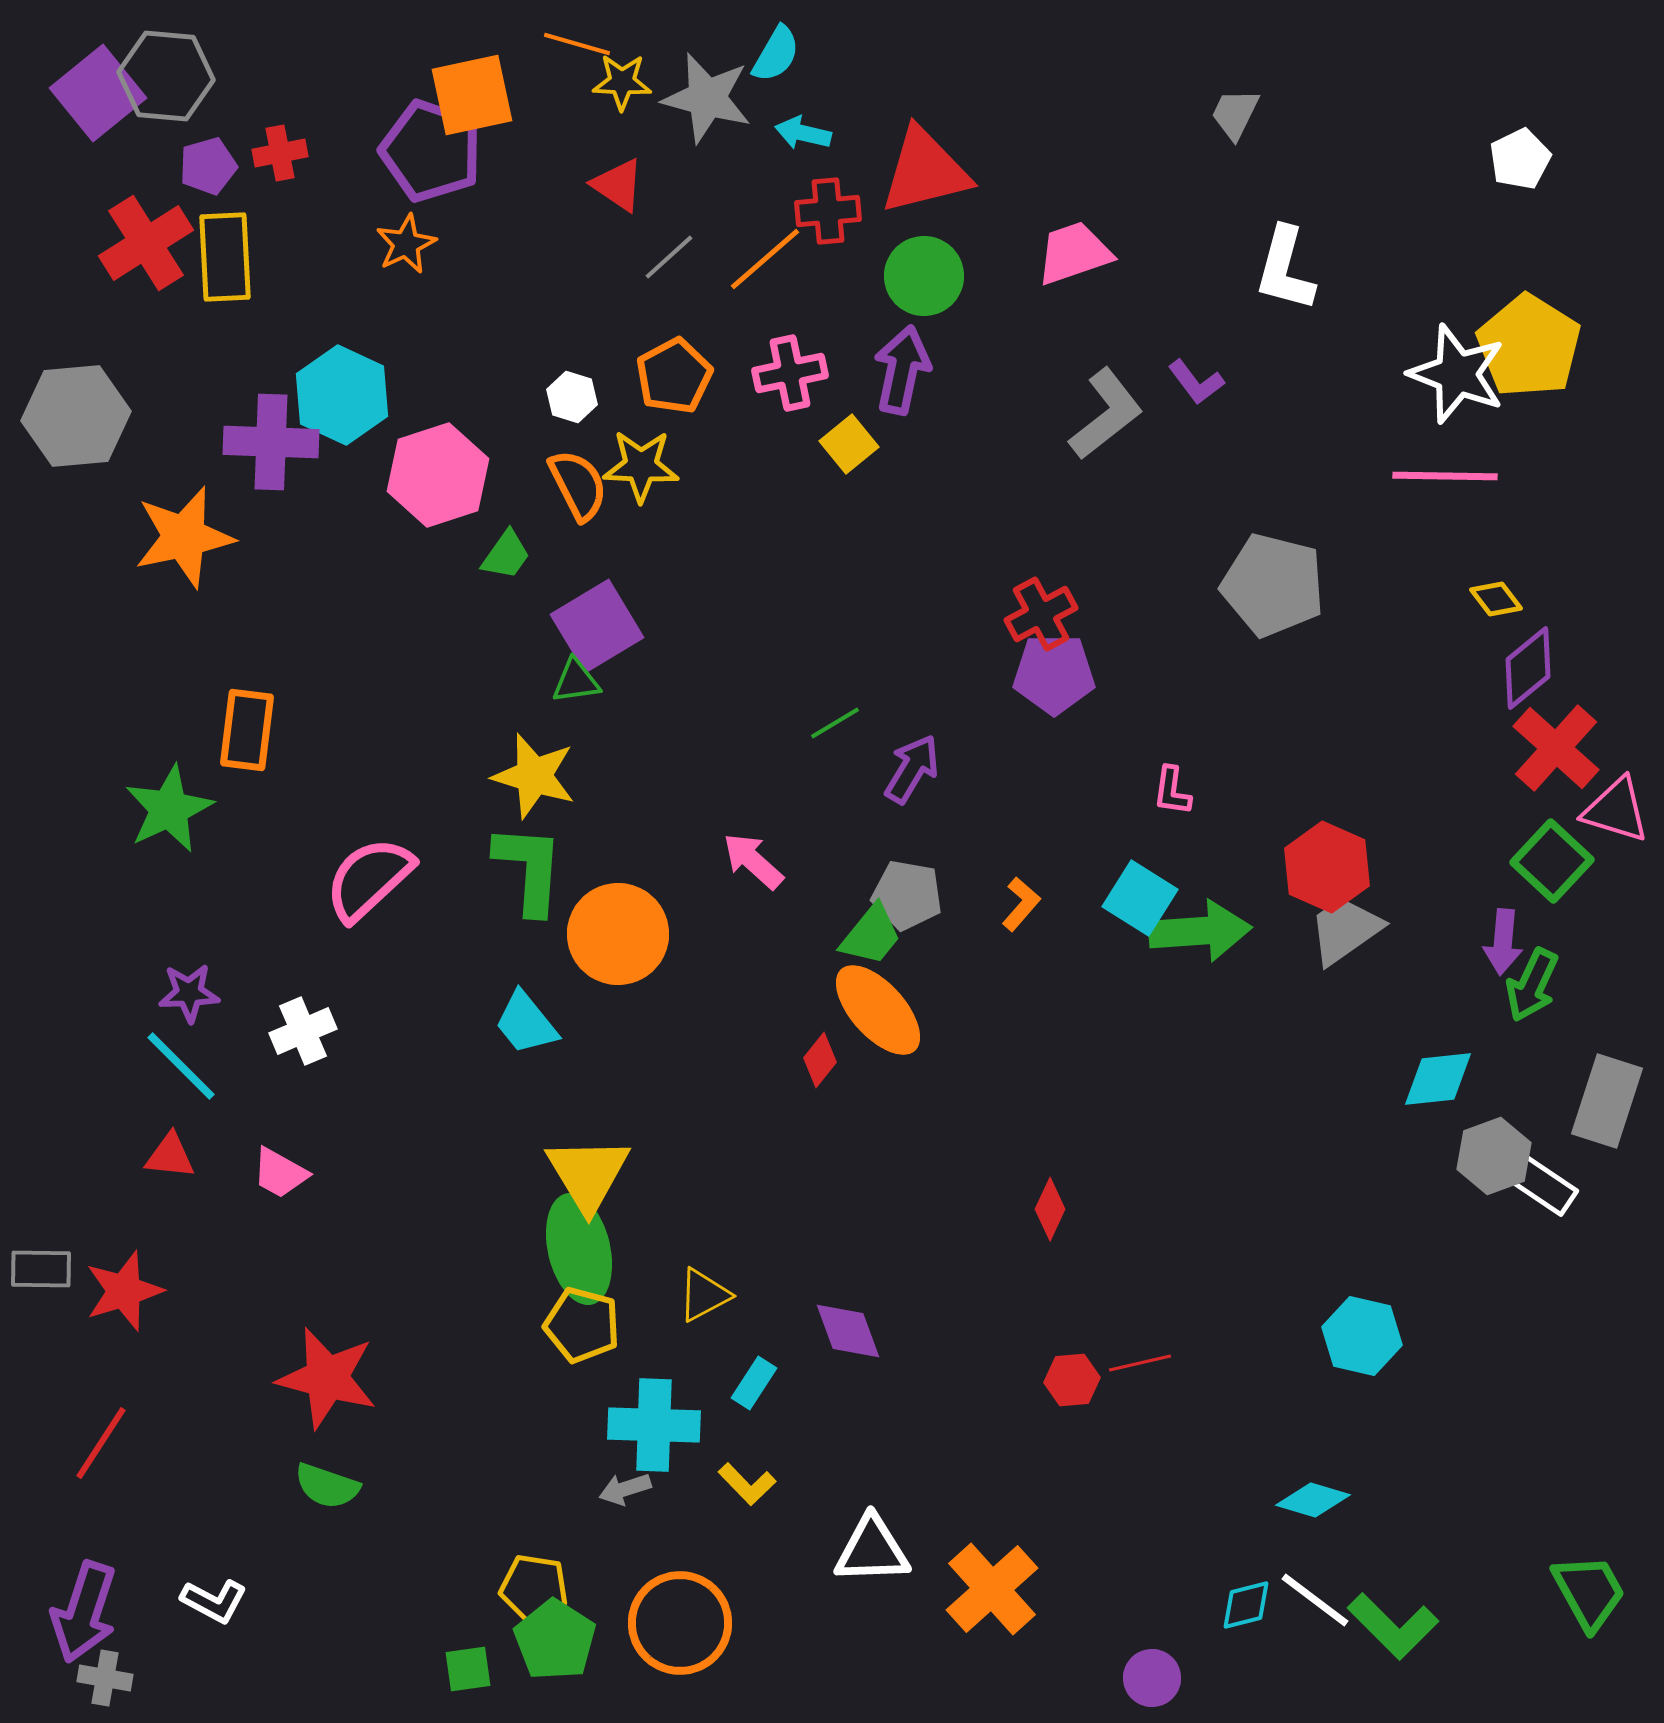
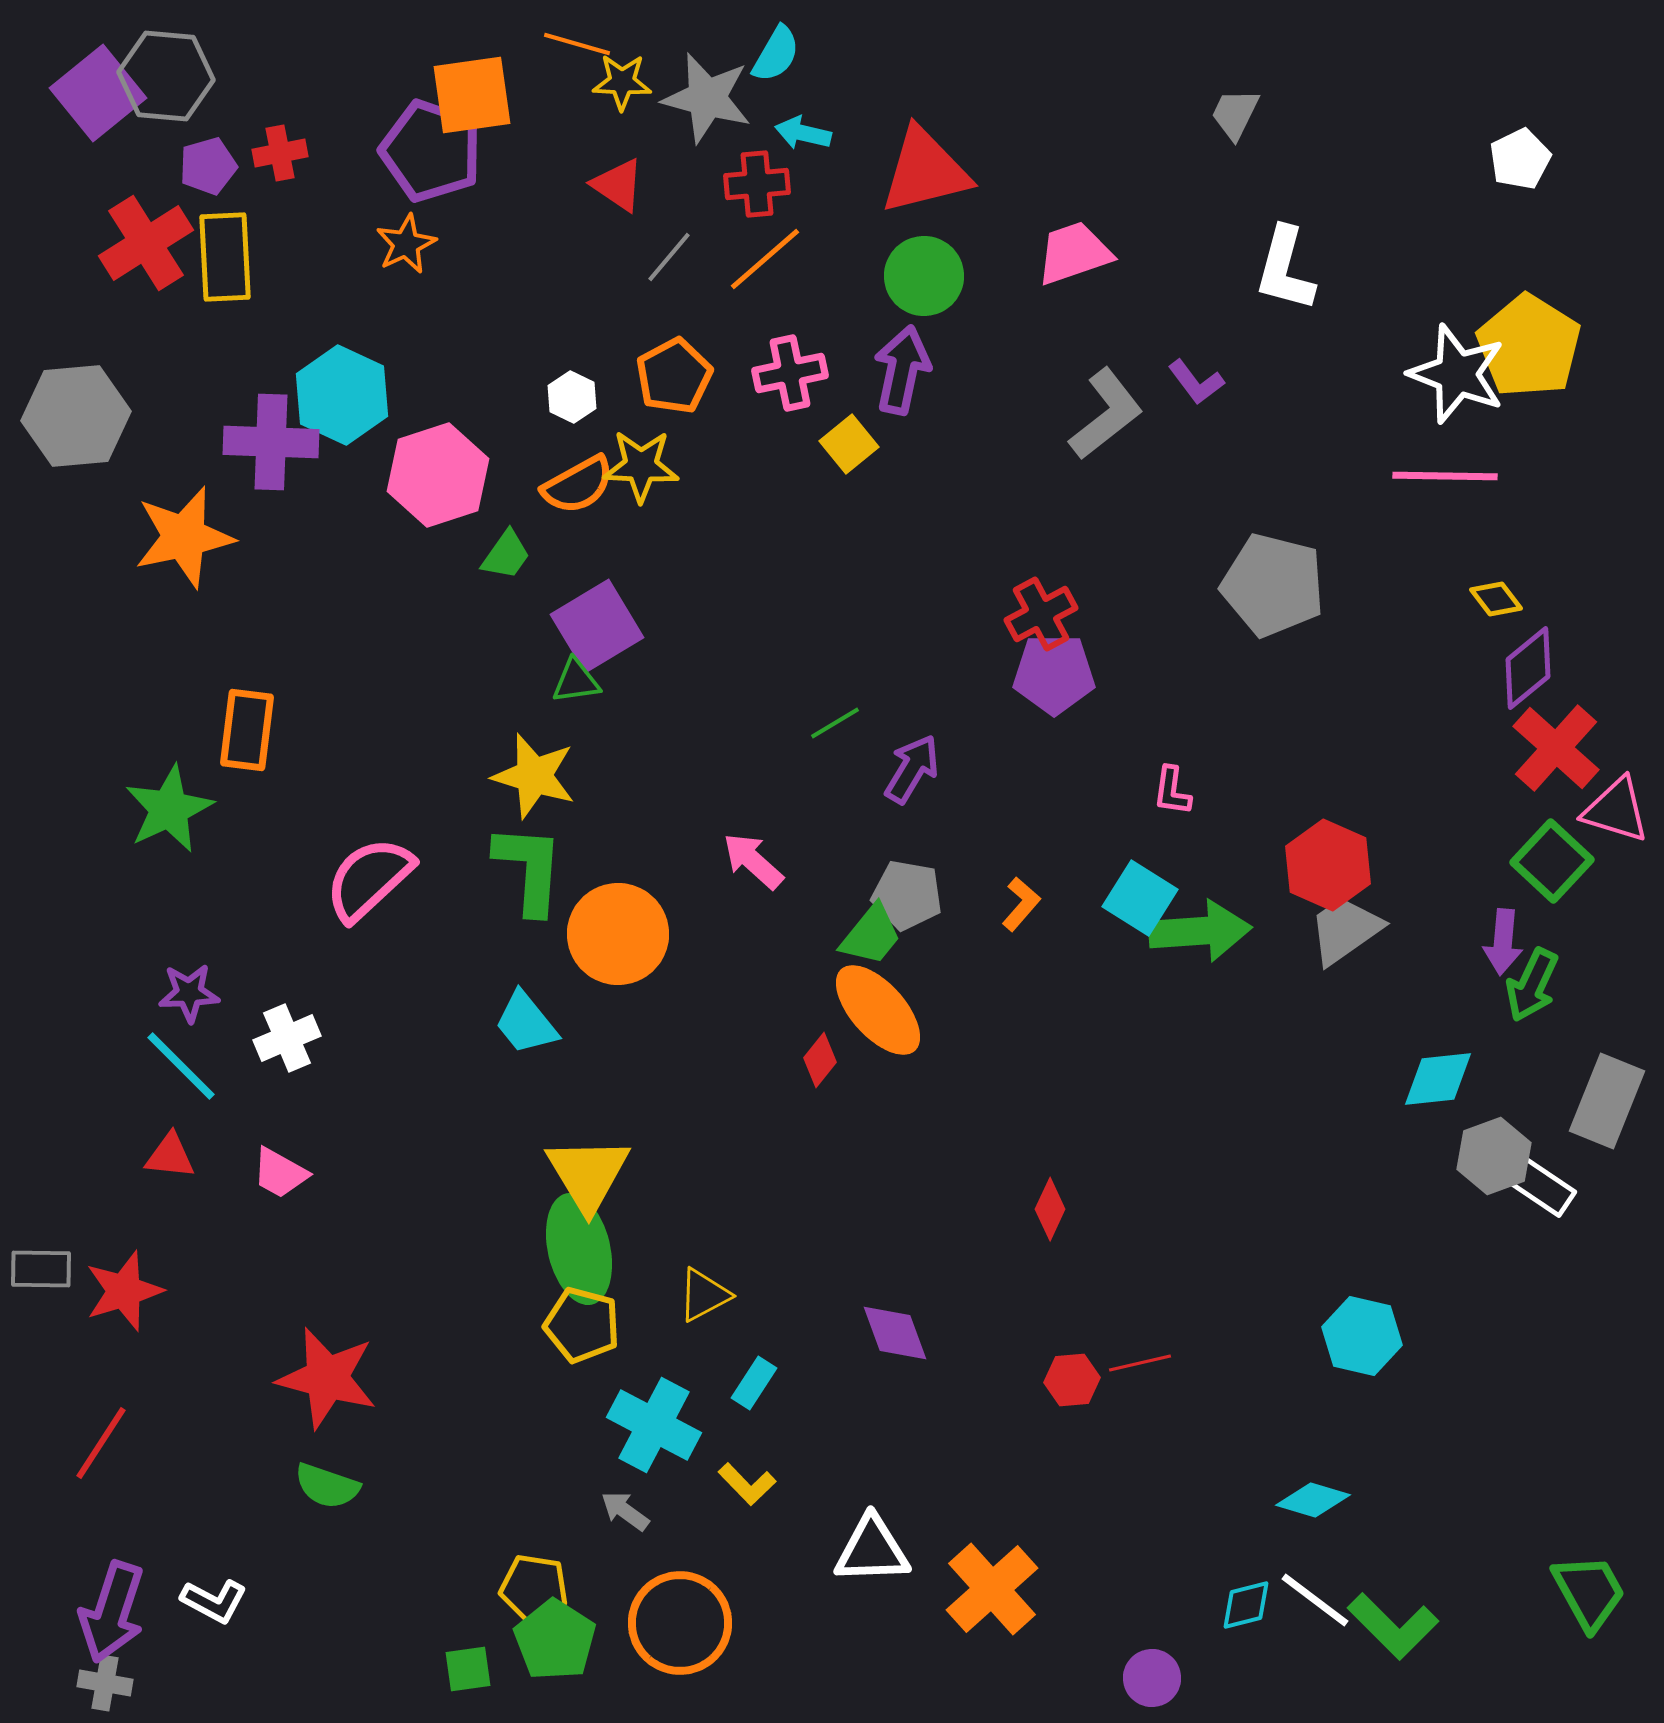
orange square at (472, 95): rotated 4 degrees clockwise
red cross at (828, 211): moved 71 px left, 27 px up
gray line at (669, 257): rotated 8 degrees counterclockwise
white hexagon at (572, 397): rotated 9 degrees clockwise
orange semicircle at (578, 485): rotated 88 degrees clockwise
red hexagon at (1327, 867): moved 1 px right, 2 px up
white cross at (303, 1031): moved 16 px left, 7 px down
gray rectangle at (1607, 1101): rotated 4 degrees clockwise
white rectangle at (1541, 1184): moved 2 px left, 1 px down
purple diamond at (848, 1331): moved 47 px right, 2 px down
cyan cross at (654, 1425): rotated 26 degrees clockwise
gray arrow at (625, 1489): moved 22 px down; rotated 54 degrees clockwise
purple arrow at (84, 1612): moved 28 px right
gray cross at (105, 1678): moved 5 px down
